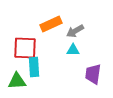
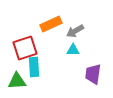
red square: rotated 20 degrees counterclockwise
